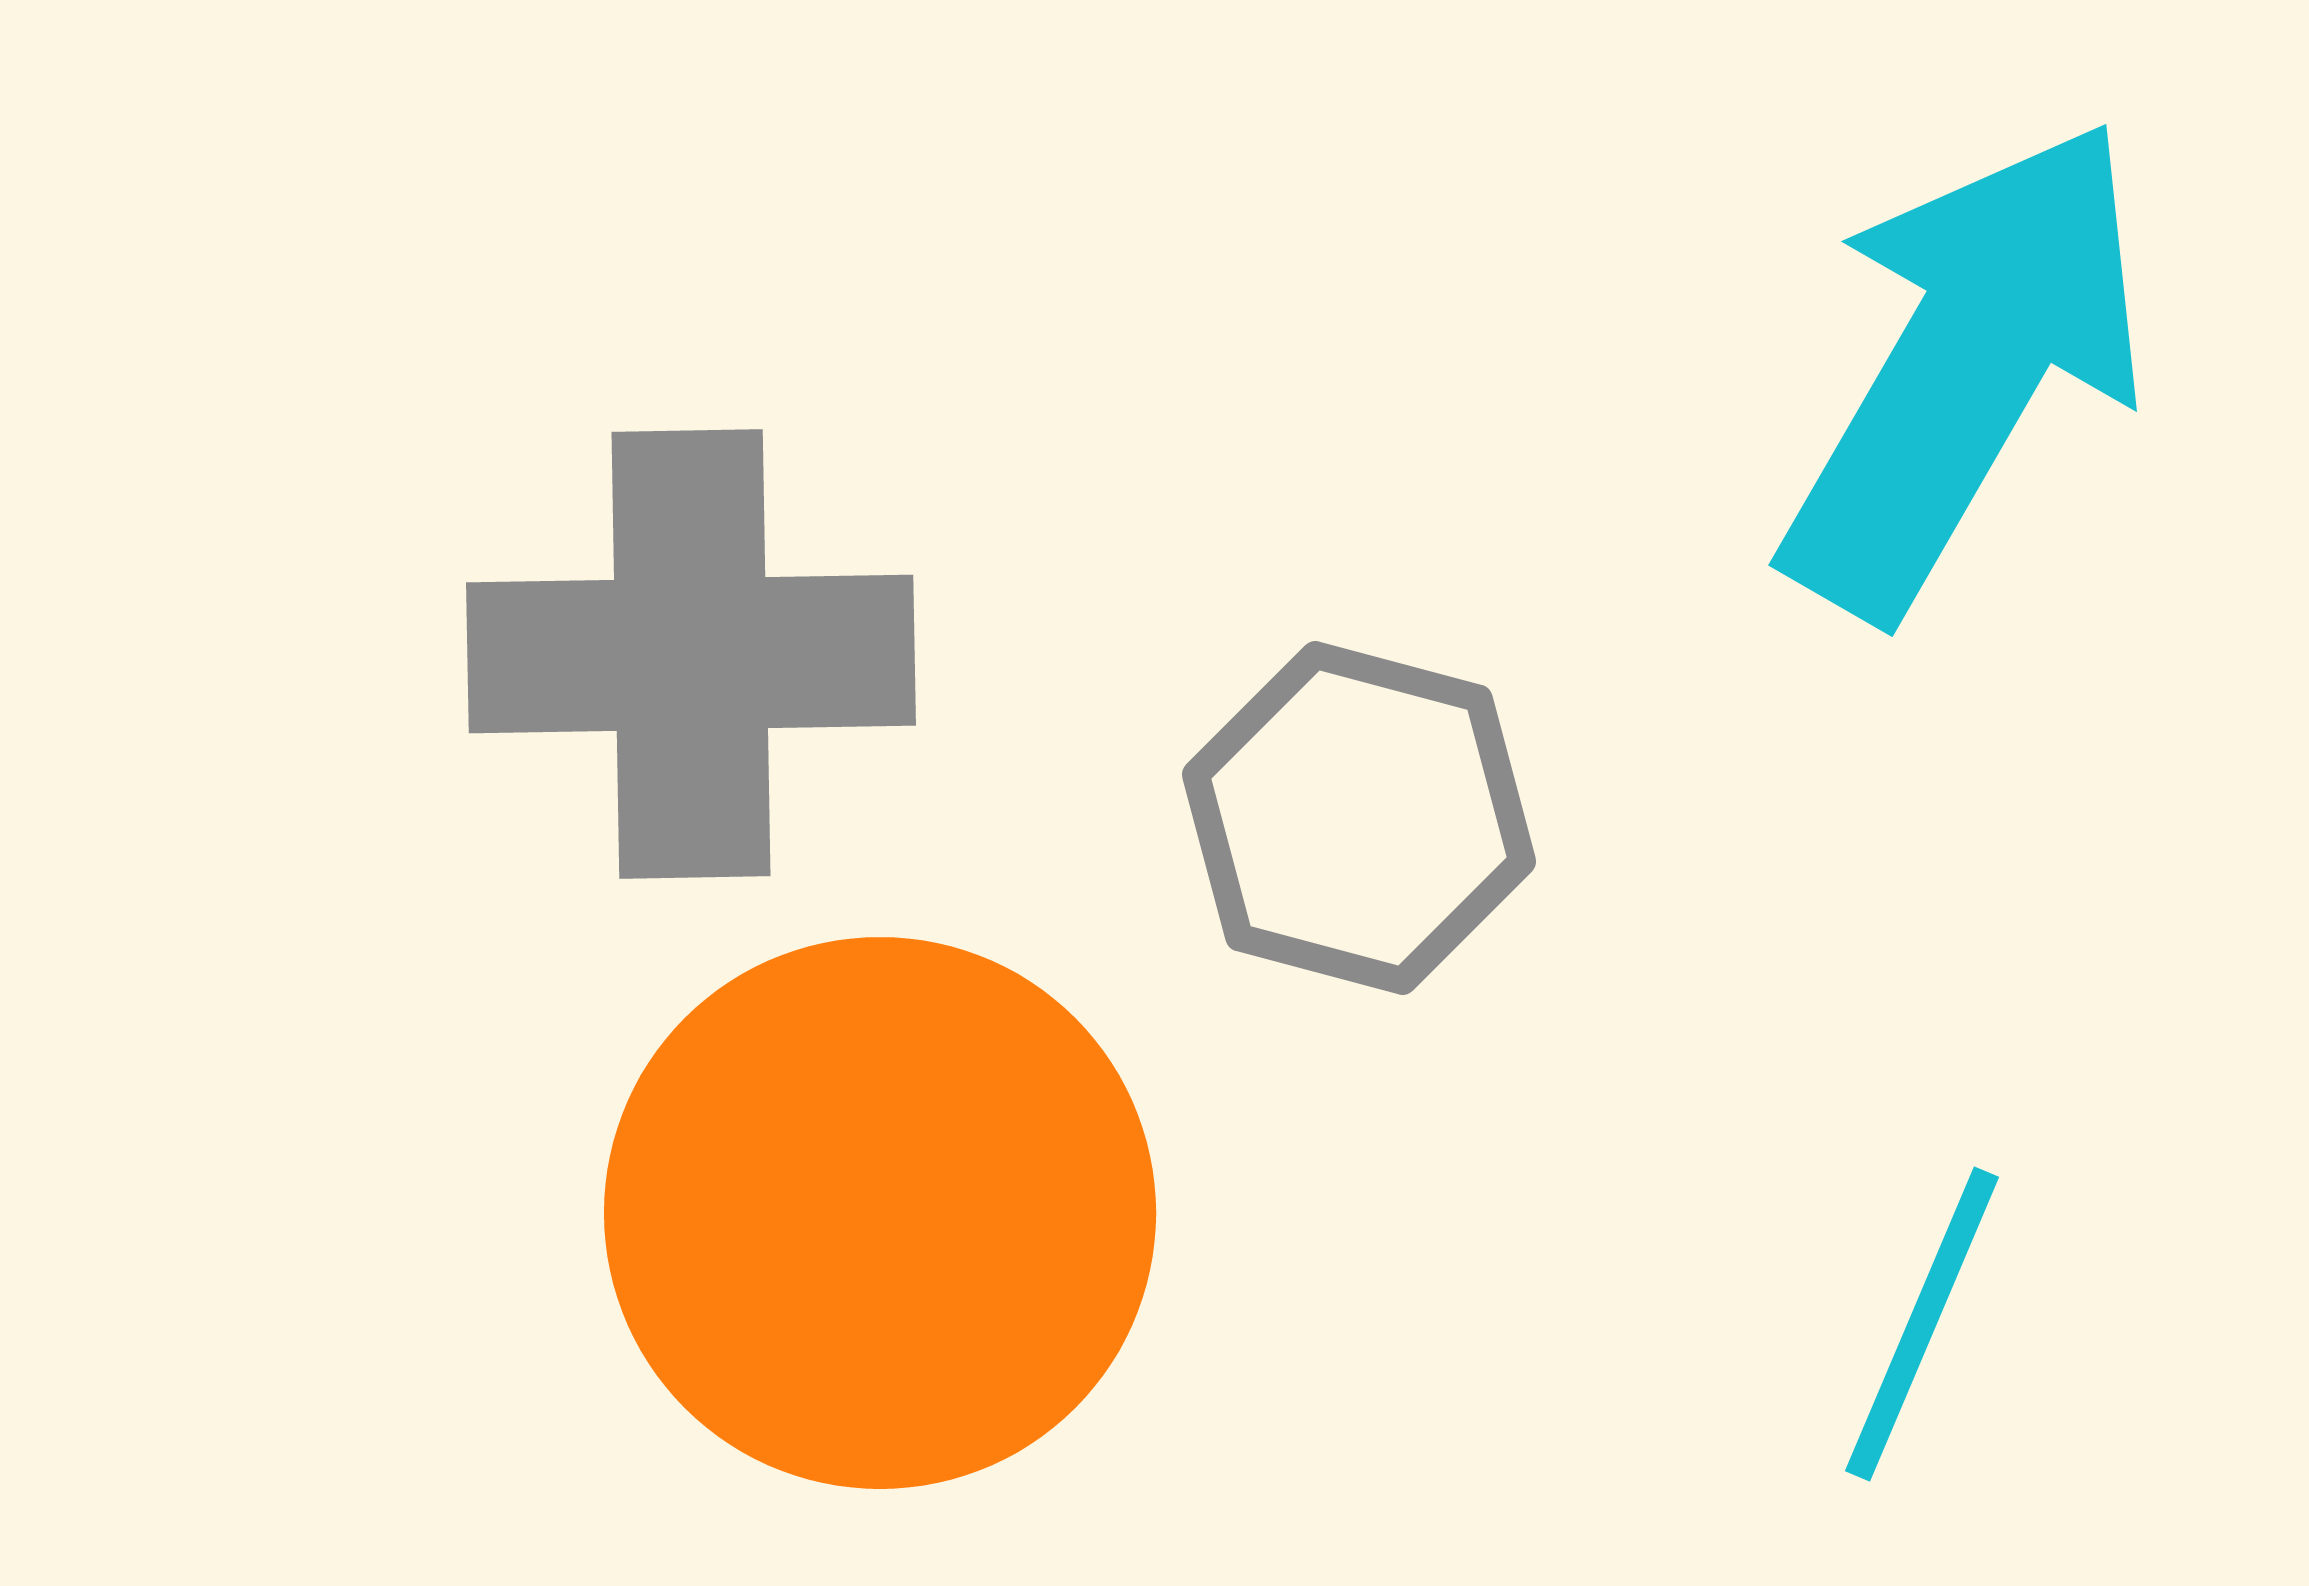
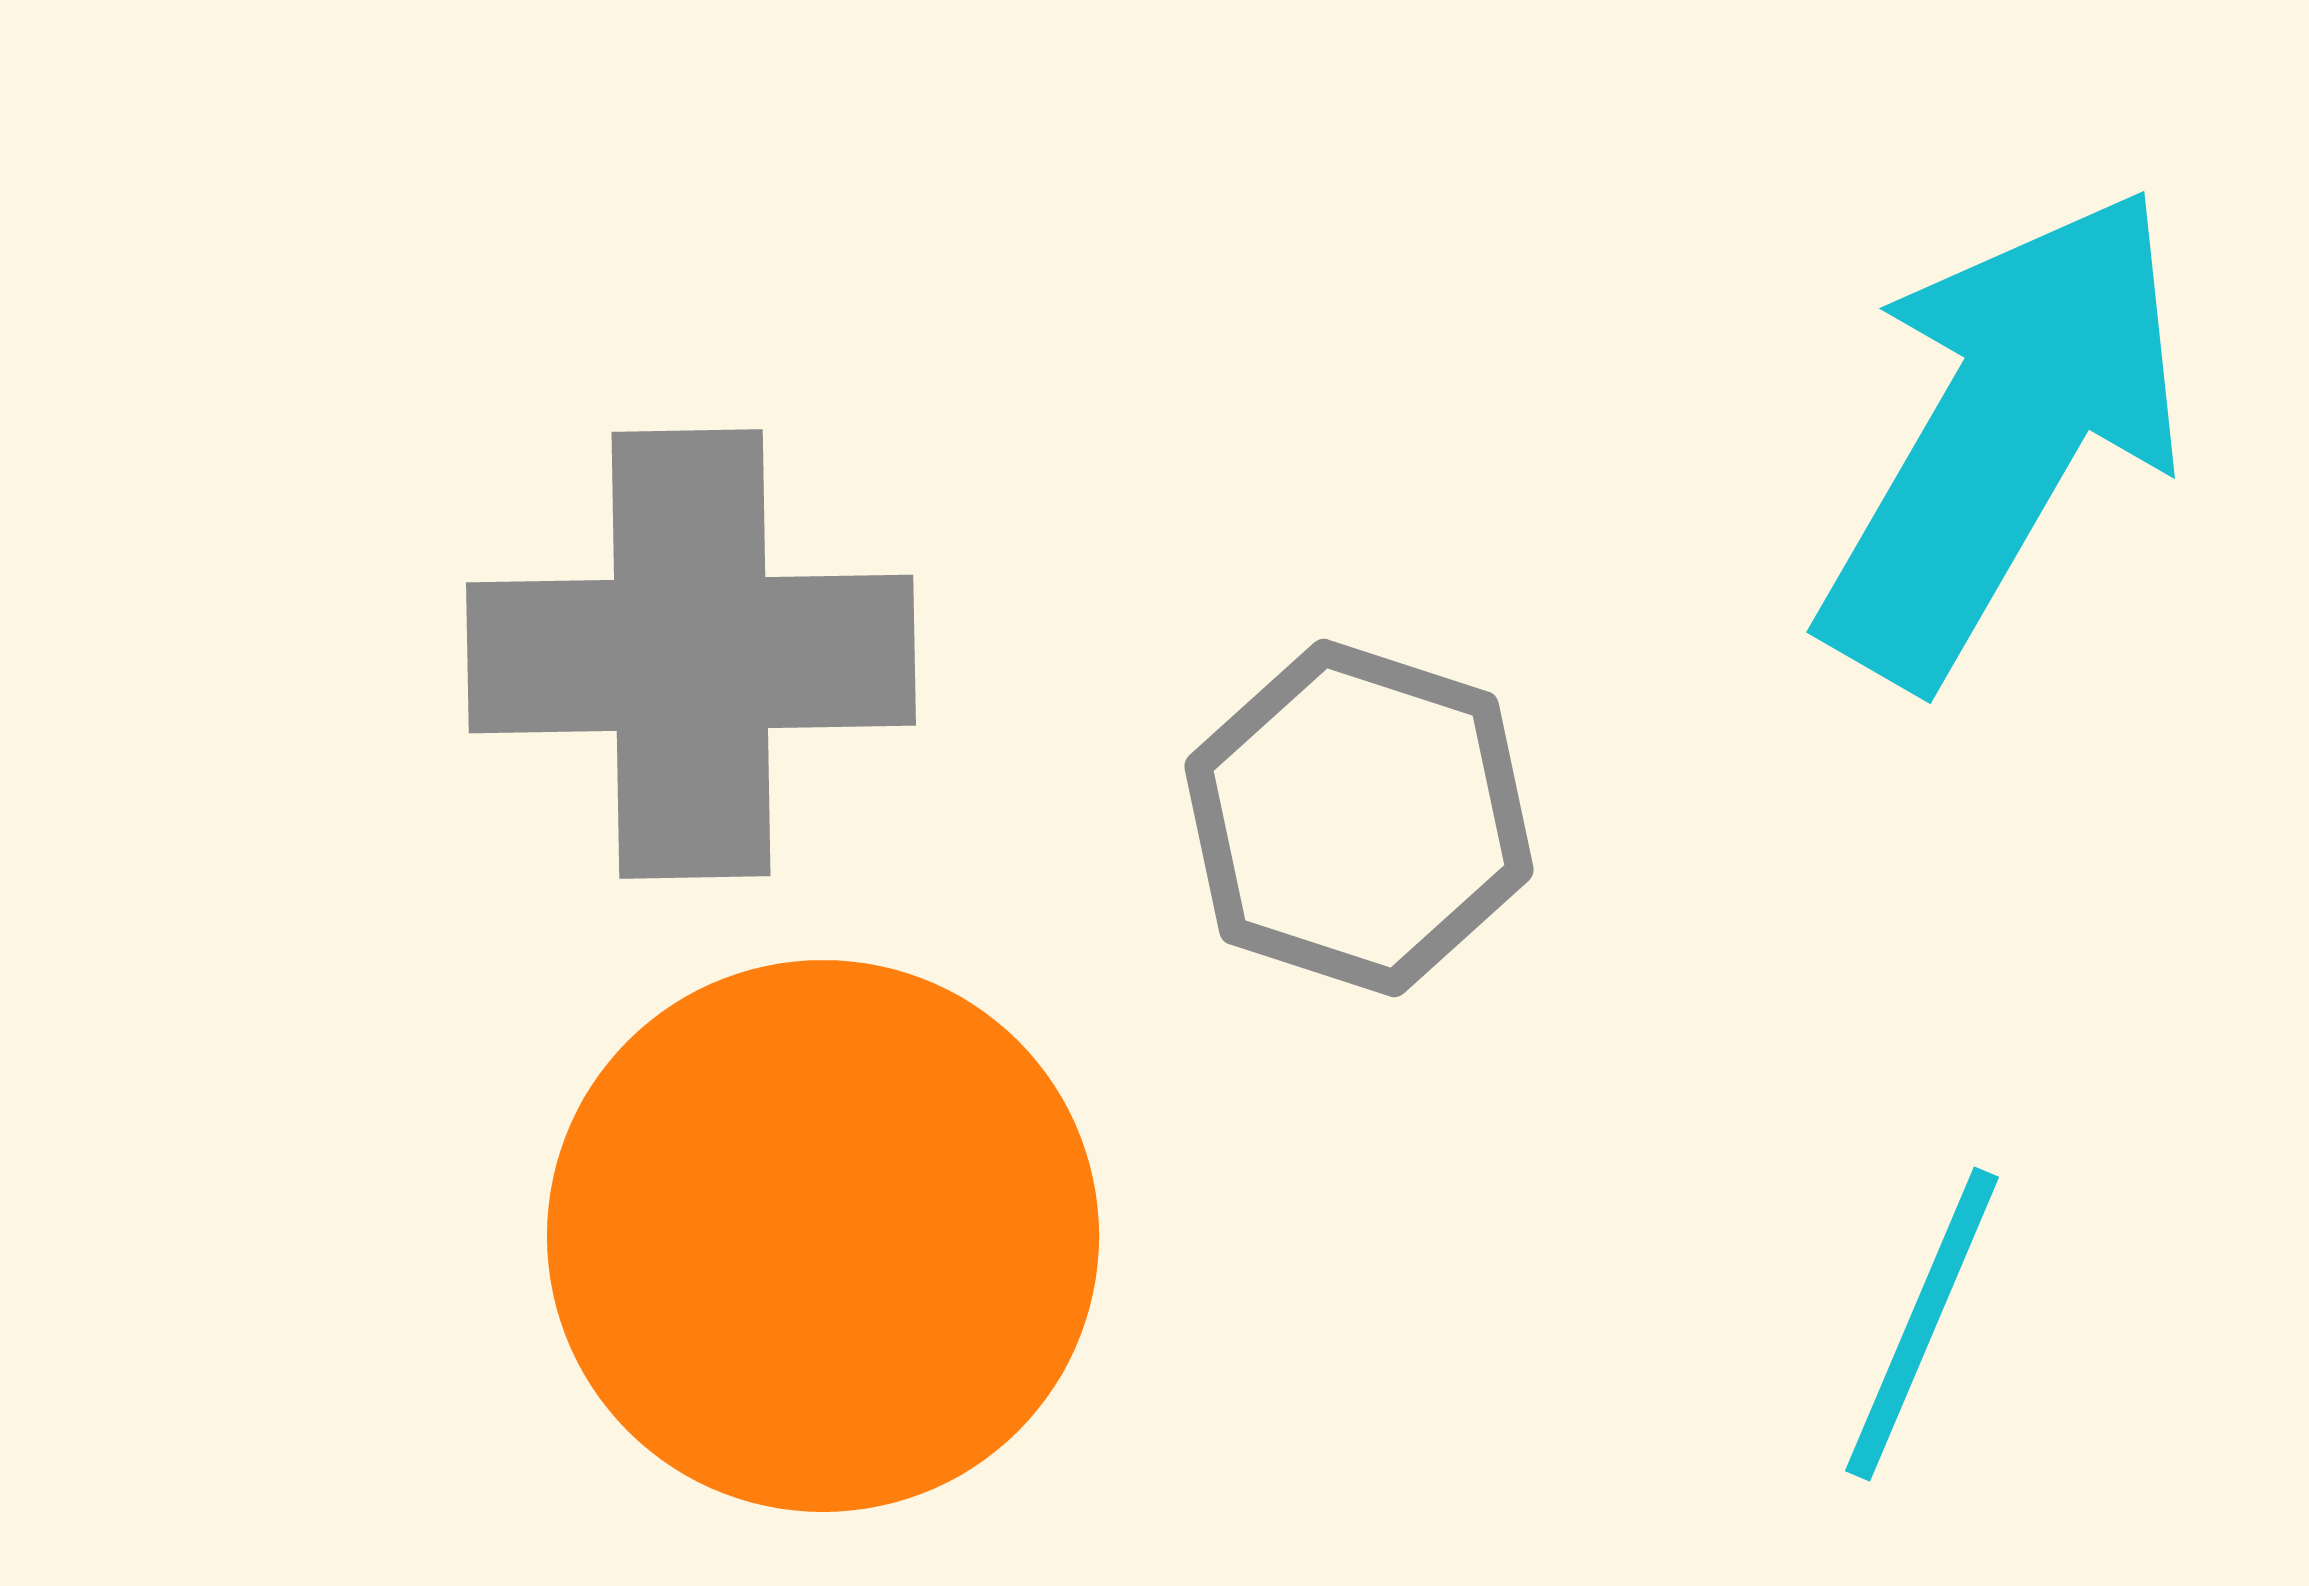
cyan arrow: moved 38 px right, 67 px down
gray hexagon: rotated 3 degrees clockwise
orange circle: moved 57 px left, 23 px down
